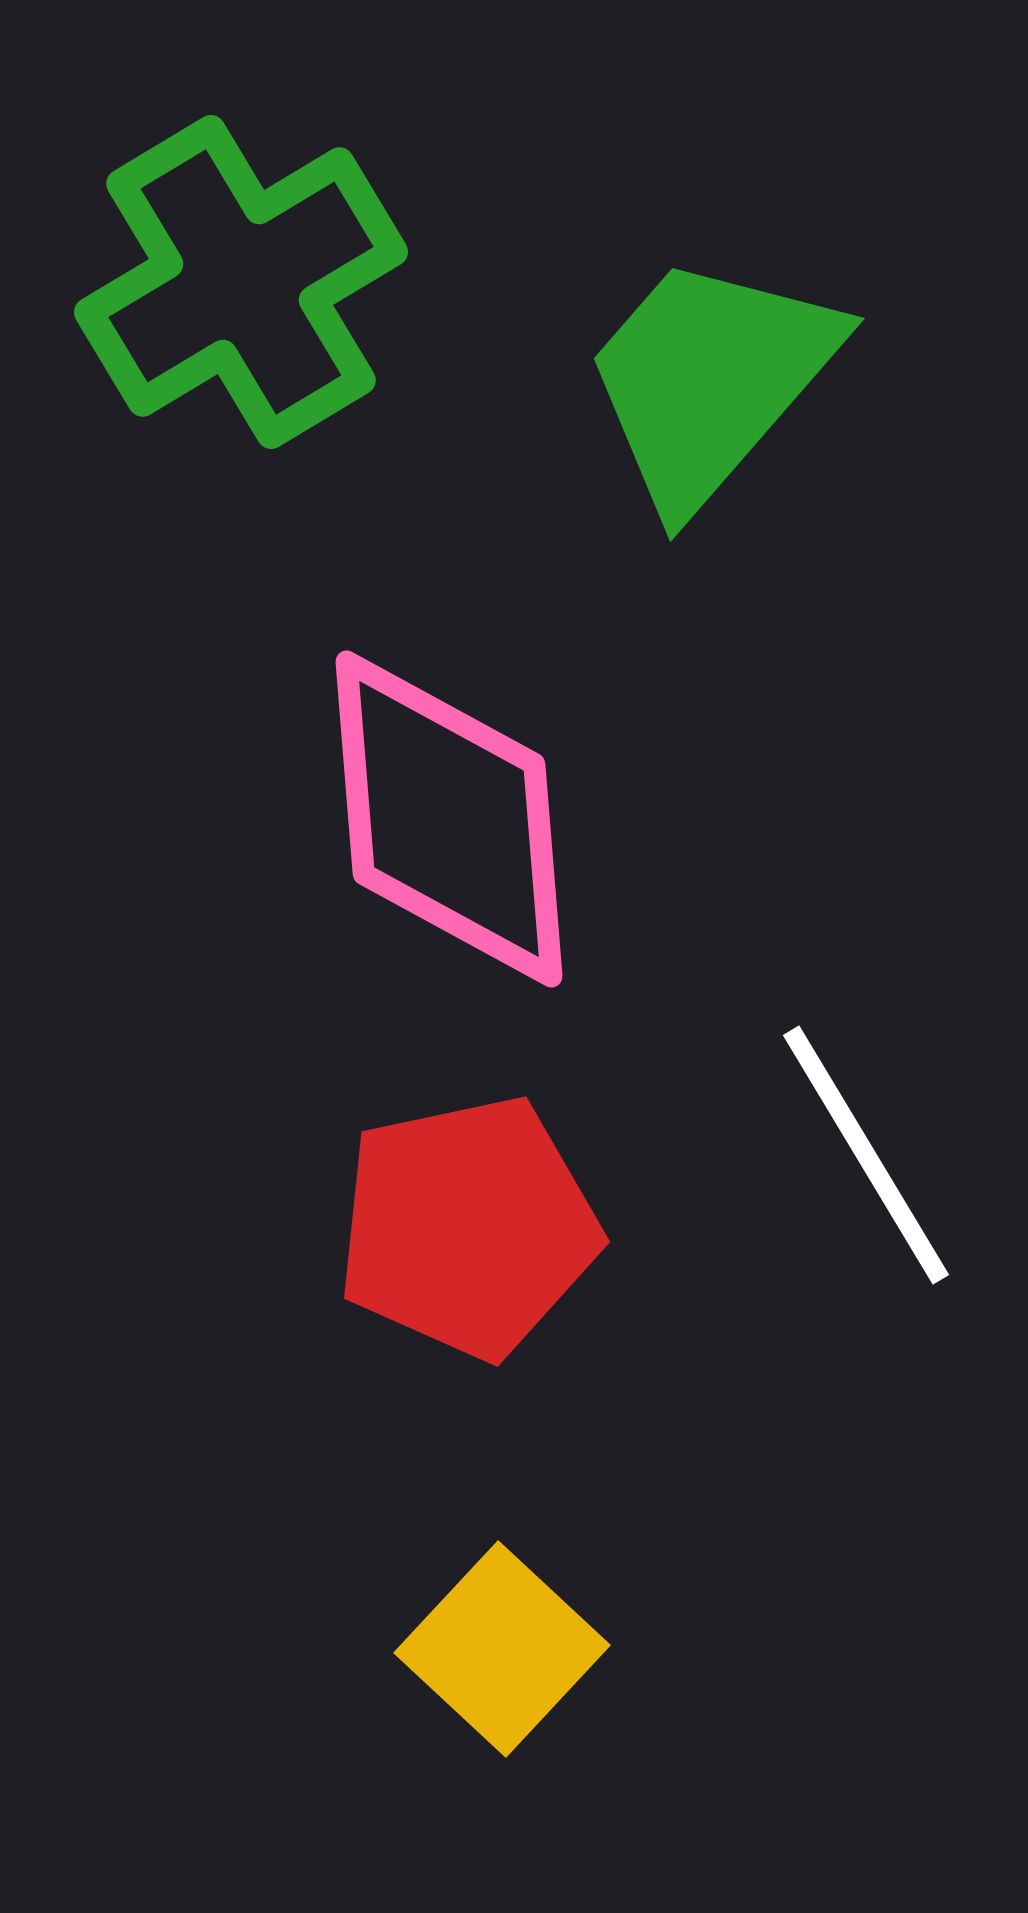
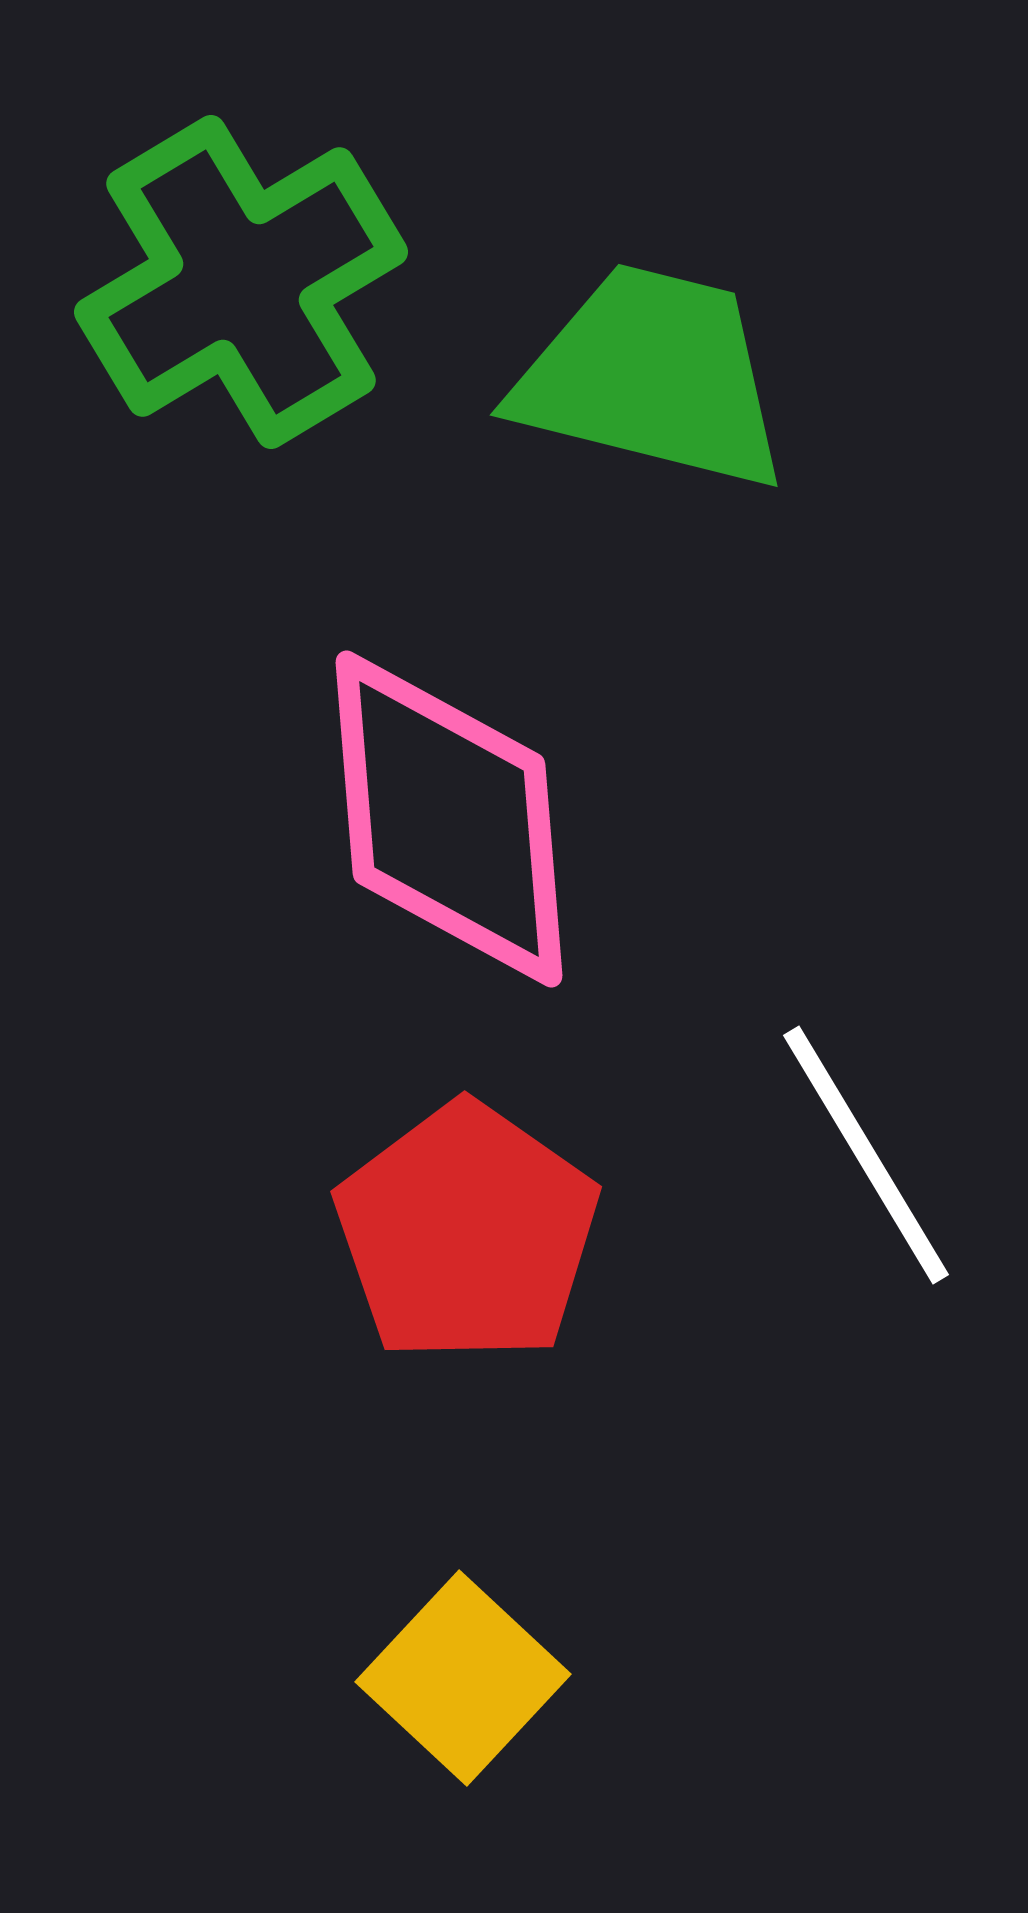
green trapezoid: moved 58 px left, 3 px up; rotated 63 degrees clockwise
red pentagon: moved 1 px left, 6 px down; rotated 25 degrees counterclockwise
yellow square: moved 39 px left, 29 px down
